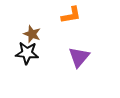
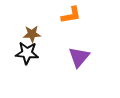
brown star: rotated 24 degrees counterclockwise
